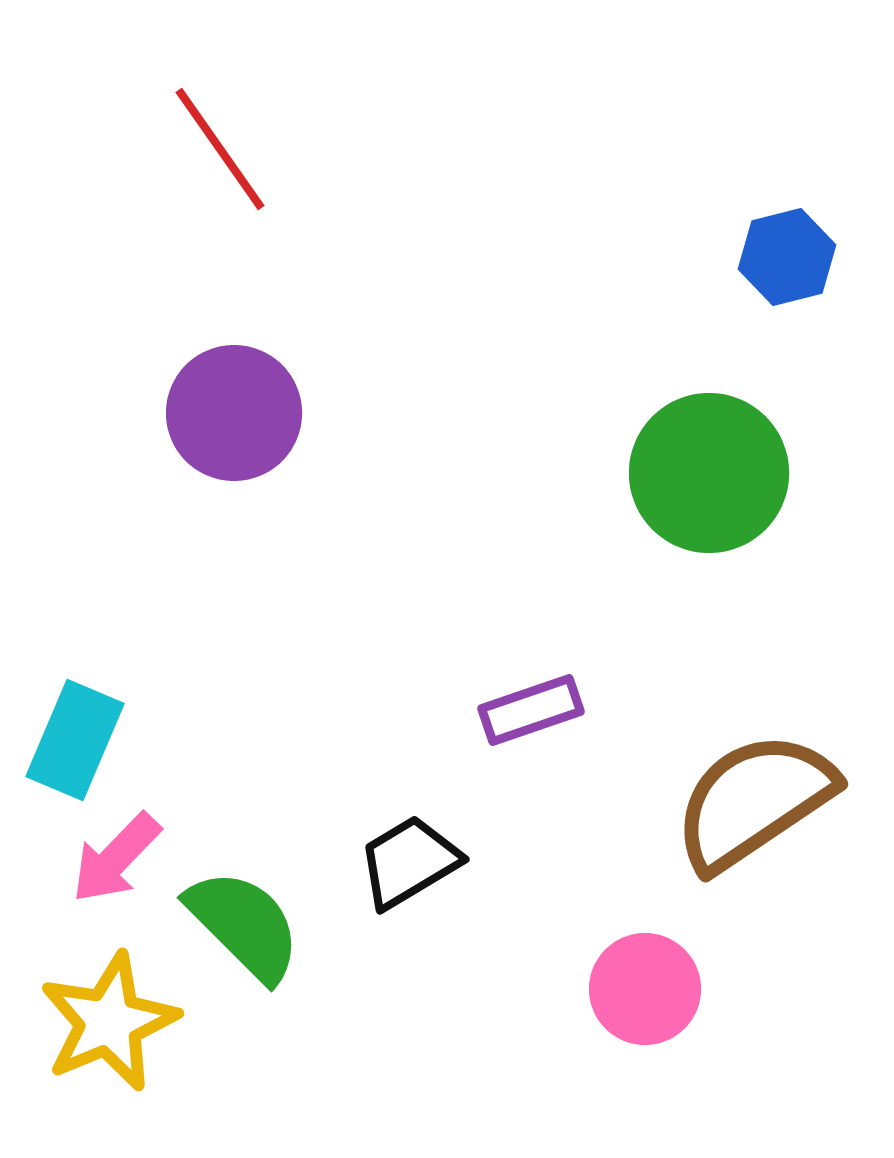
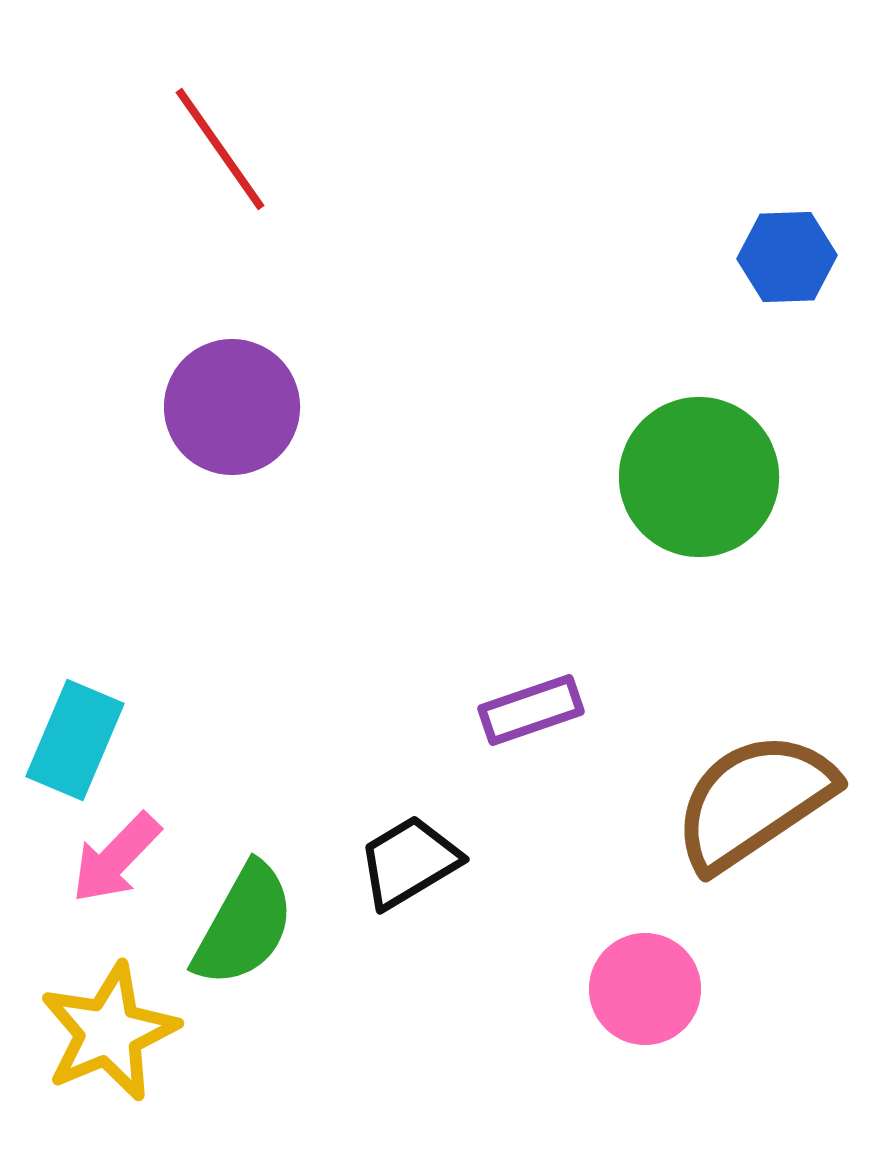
blue hexagon: rotated 12 degrees clockwise
purple circle: moved 2 px left, 6 px up
green circle: moved 10 px left, 4 px down
green semicircle: rotated 74 degrees clockwise
yellow star: moved 10 px down
